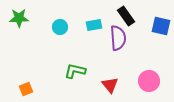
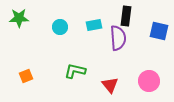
black rectangle: rotated 42 degrees clockwise
blue square: moved 2 px left, 5 px down
orange square: moved 13 px up
